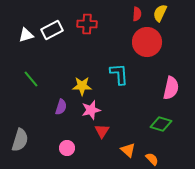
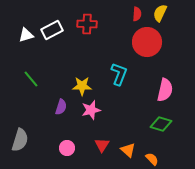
cyan L-shape: rotated 25 degrees clockwise
pink semicircle: moved 6 px left, 2 px down
red triangle: moved 14 px down
